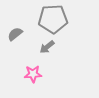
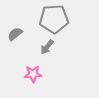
gray pentagon: moved 1 px right
gray arrow: rotated 14 degrees counterclockwise
